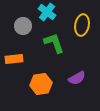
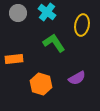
gray circle: moved 5 px left, 13 px up
green L-shape: rotated 15 degrees counterclockwise
orange hexagon: rotated 25 degrees clockwise
